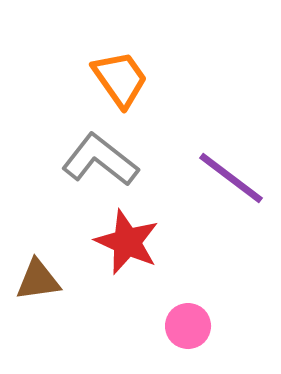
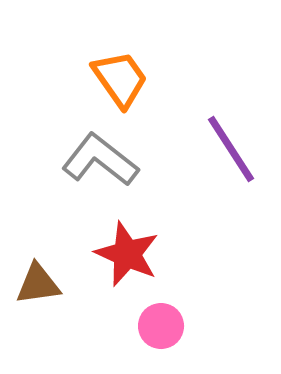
purple line: moved 29 px up; rotated 20 degrees clockwise
red star: moved 12 px down
brown triangle: moved 4 px down
pink circle: moved 27 px left
